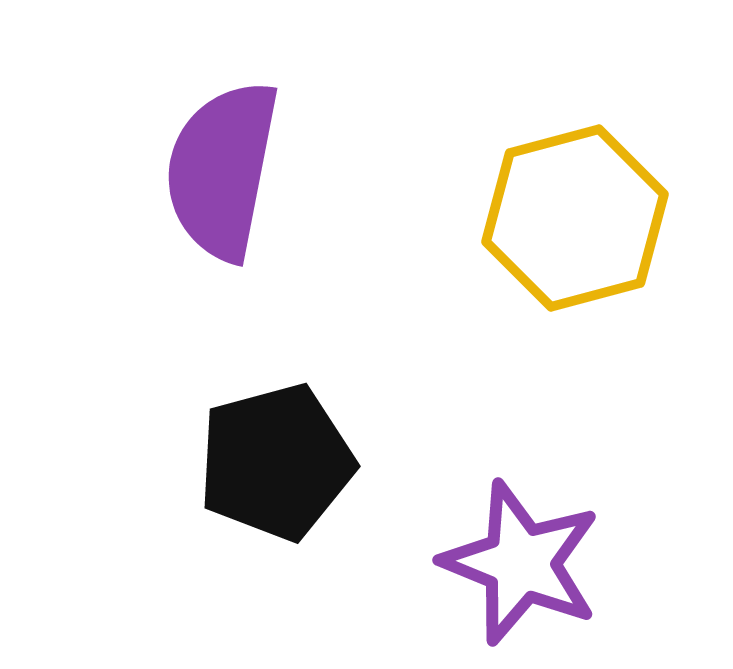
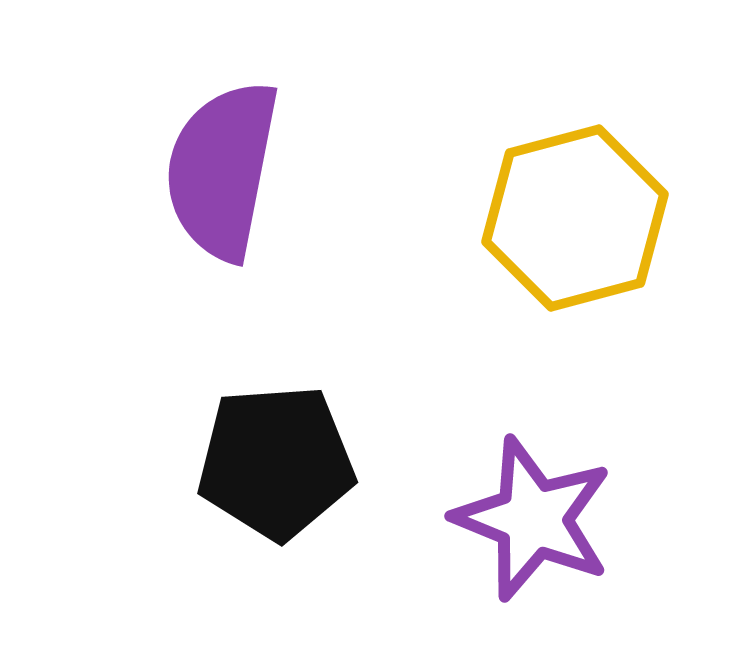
black pentagon: rotated 11 degrees clockwise
purple star: moved 12 px right, 44 px up
